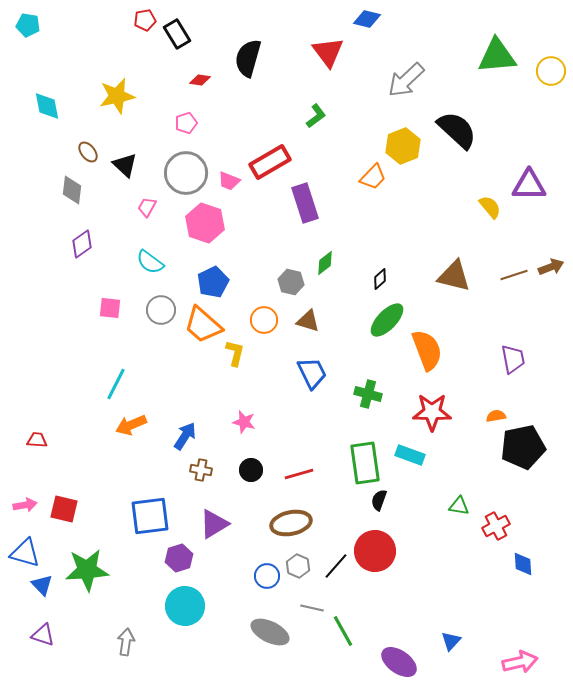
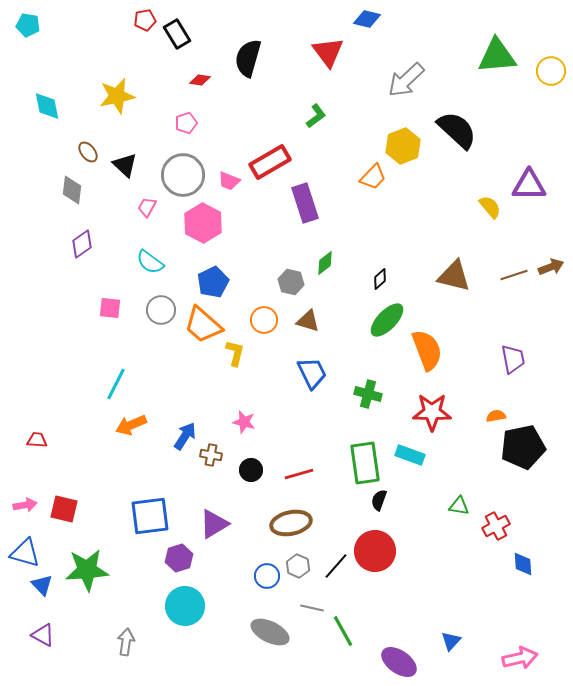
gray circle at (186, 173): moved 3 px left, 2 px down
pink hexagon at (205, 223): moved 2 px left; rotated 9 degrees clockwise
brown cross at (201, 470): moved 10 px right, 15 px up
purple triangle at (43, 635): rotated 10 degrees clockwise
pink arrow at (520, 662): moved 4 px up
